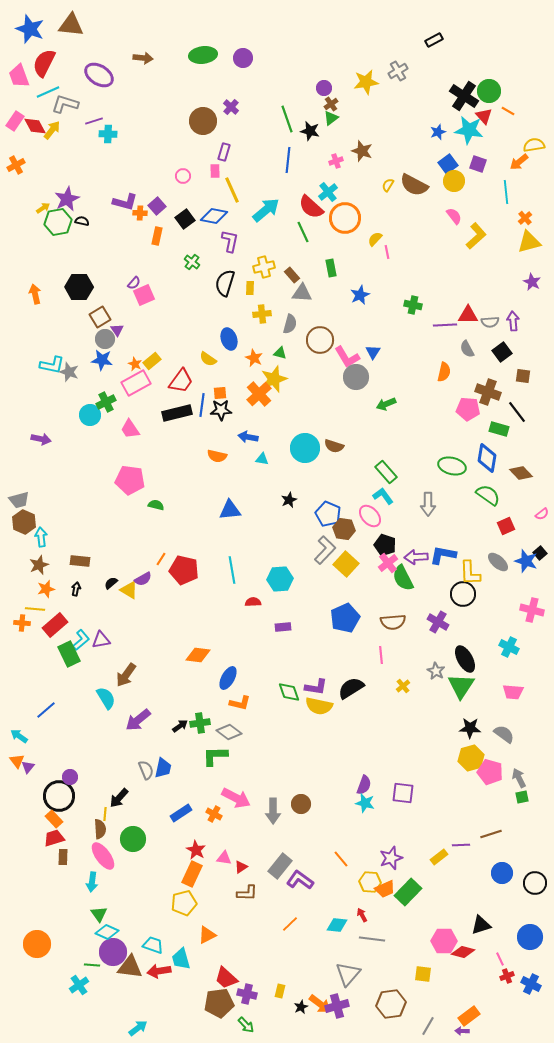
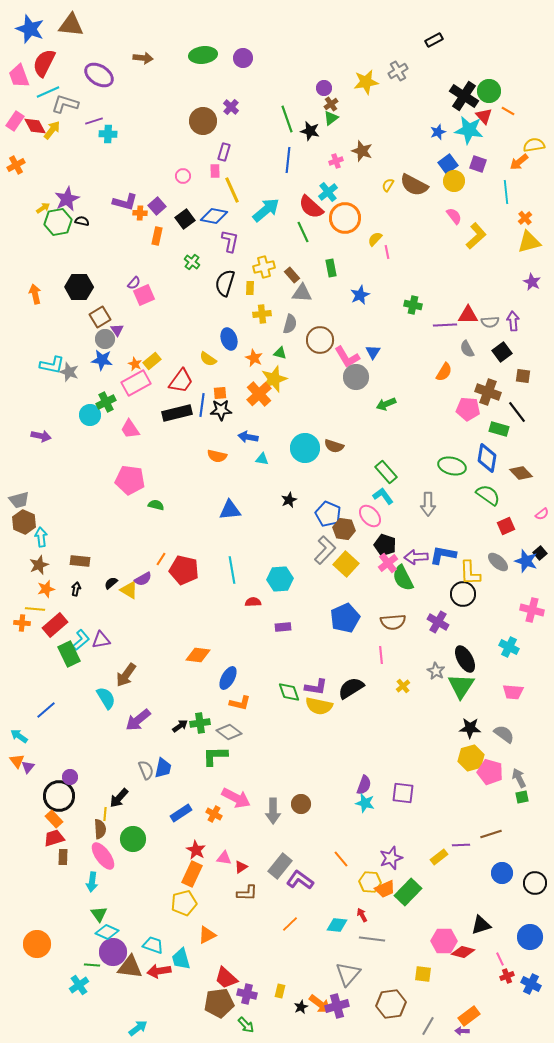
orange semicircle at (444, 372): rotated 18 degrees clockwise
purple arrow at (41, 439): moved 3 px up
